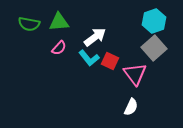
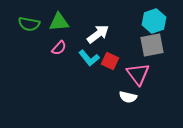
white arrow: moved 3 px right, 3 px up
gray square: moved 2 px left, 3 px up; rotated 30 degrees clockwise
pink triangle: moved 3 px right
white semicircle: moved 3 px left, 10 px up; rotated 78 degrees clockwise
